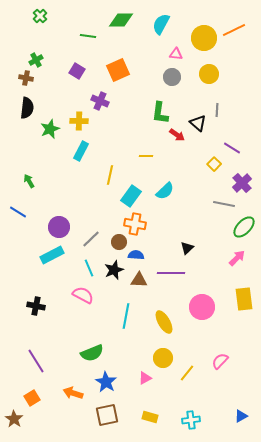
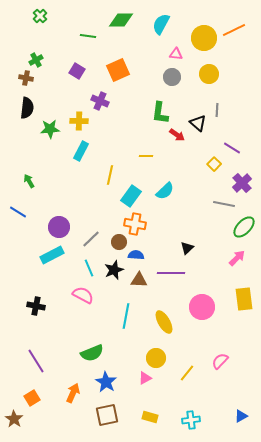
green star at (50, 129): rotated 18 degrees clockwise
yellow circle at (163, 358): moved 7 px left
orange arrow at (73, 393): rotated 96 degrees clockwise
